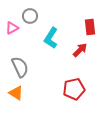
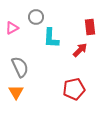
gray circle: moved 6 px right, 1 px down
cyan L-shape: rotated 30 degrees counterclockwise
orange triangle: moved 1 px up; rotated 28 degrees clockwise
